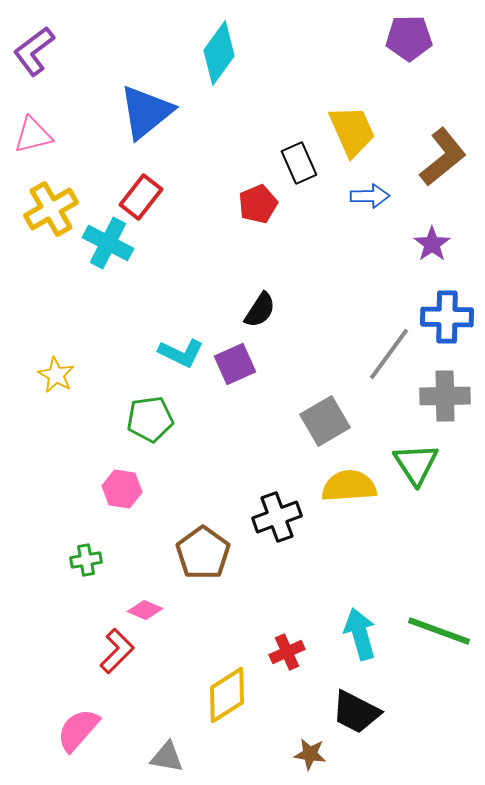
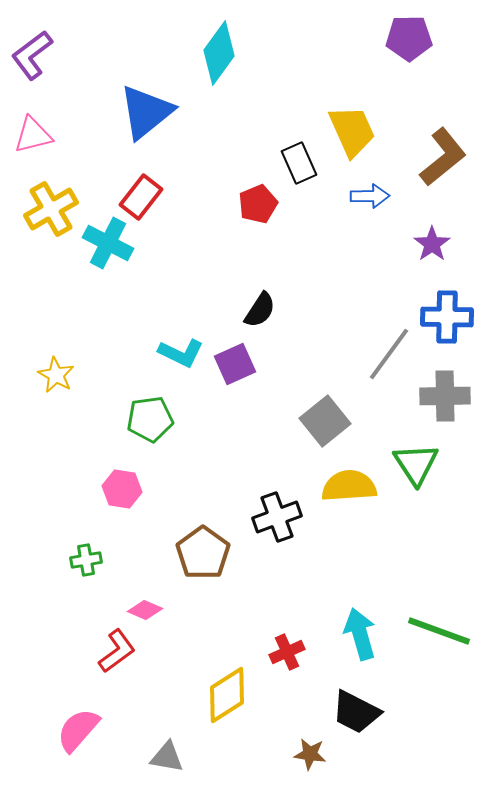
purple L-shape: moved 2 px left, 4 px down
gray square: rotated 9 degrees counterclockwise
red L-shape: rotated 9 degrees clockwise
